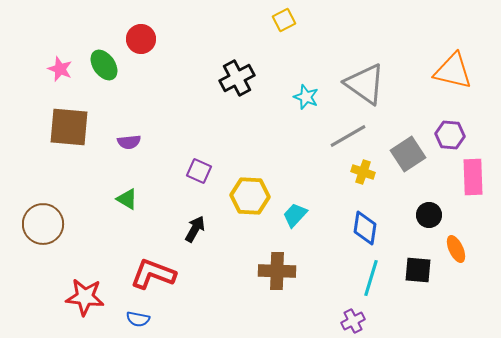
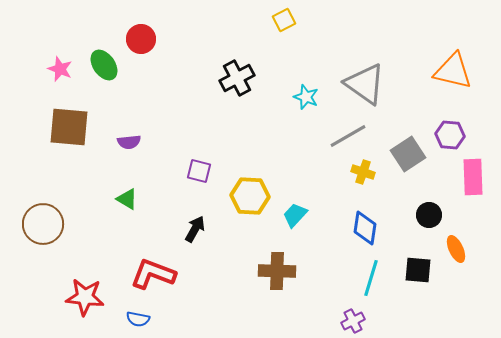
purple square: rotated 10 degrees counterclockwise
